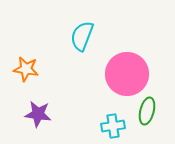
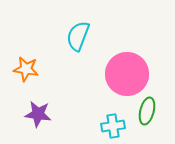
cyan semicircle: moved 4 px left
